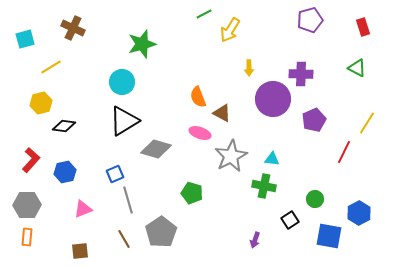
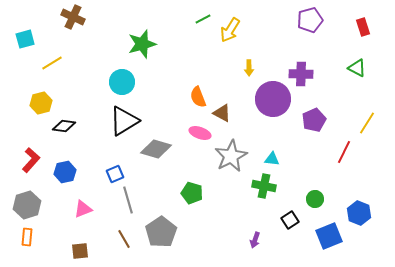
green line at (204, 14): moved 1 px left, 5 px down
brown cross at (73, 28): moved 11 px up
yellow line at (51, 67): moved 1 px right, 4 px up
gray hexagon at (27, 205): rotated 16 degrees counterclockwise
blue hexagon at (359, 213): rotated 10 degrees counterclockwise
blue square at (329, 236): rotated 32 degrees counterclockwise
